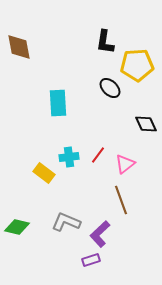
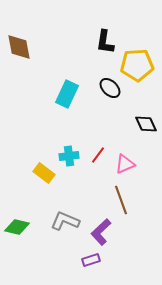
cyan rectangle: moved 9 px right, 9 px up; rotated 28 degrees clockwise
cyan cross: moved 1 px up
pink triangle: rotated 15 degrees clockwise
gray L-shape: moved 1 px left, 1 px up
purple L-shape: moved 1 px right, 2 px up
